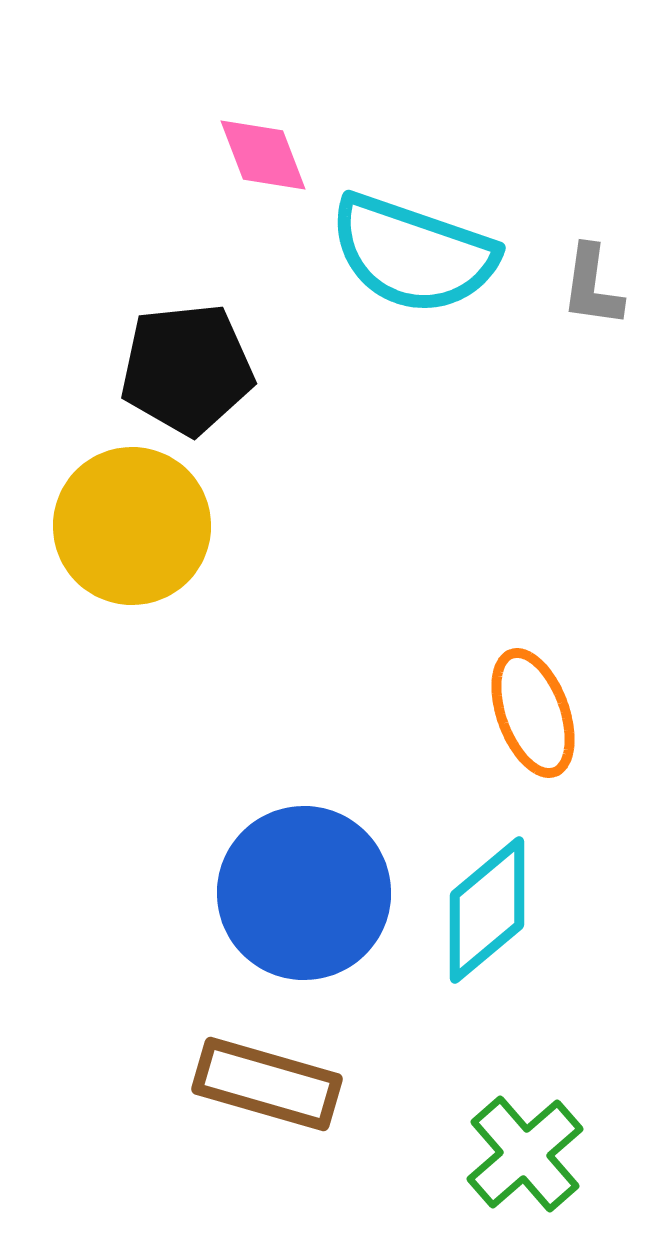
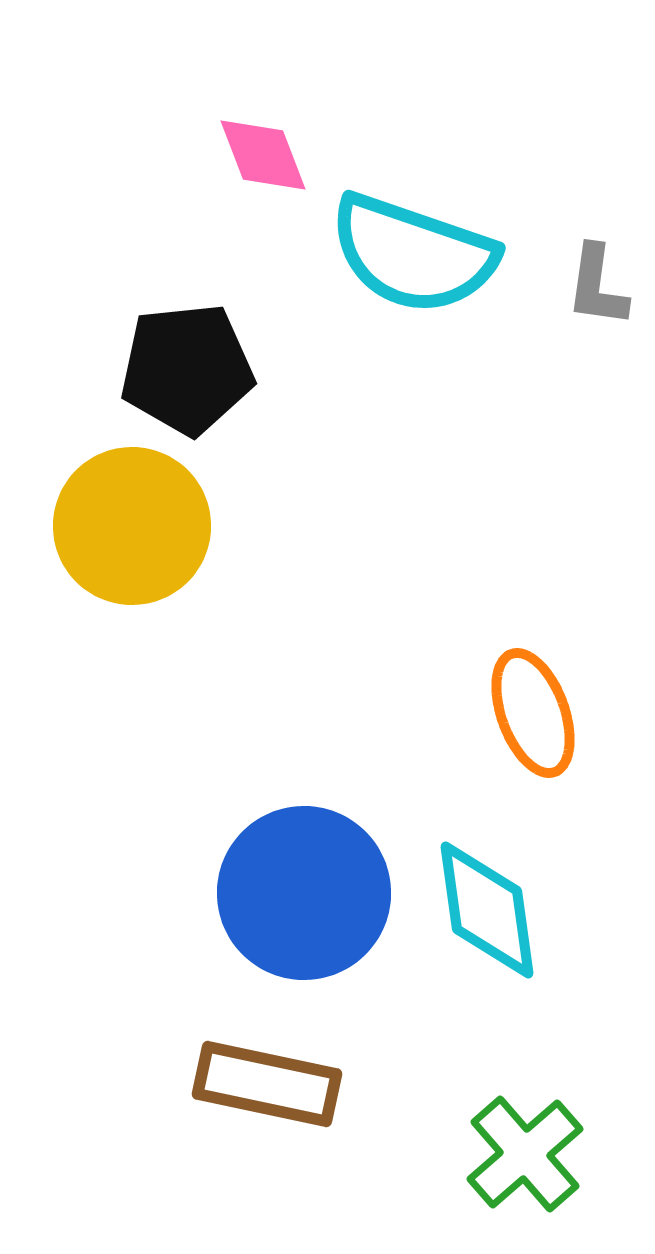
gray L-shape: moved 5 px right
cyan diamond: rotated 58 degrees counterclockwise
brown rectangle: rotated 4 degrees counterclockwise
